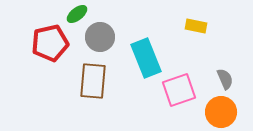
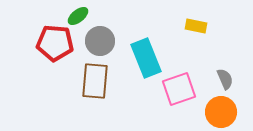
green ellipse: moved 1 px right, 2 px down
gray circle: moved 4 px down
red pentagon: moved 5 px right; rotated 18 degrees clockwise
brown rectangle: moved 2 px right
pink square: moved 1 px up
